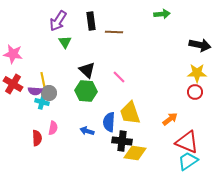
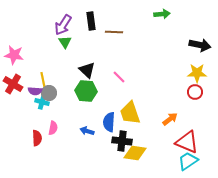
purple arrow: moved 5 px right, 4 px down
pink star: moved 1 px right, 1 px down
